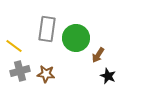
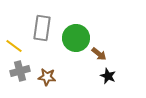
gray rectangle: moved 5 px left, 1 px up
brown arrow: moved 1 px right, 1 px up; rotated 84 degrees counterclockwise
brown star: moved 1 px right, 3 px down
